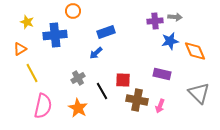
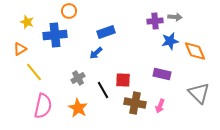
orange circle: moved 4 px left
yellow line: moved 2 px right, 1 px up; rotated 12 degrees counterclockwise
black line: moved 1 px right, 1 px up
brown cross: moved 2 px left, 3 px down
